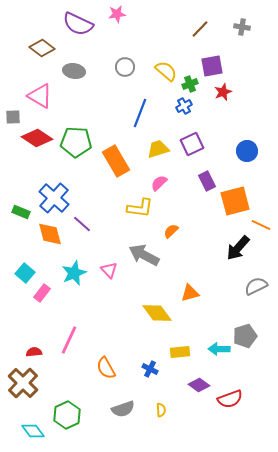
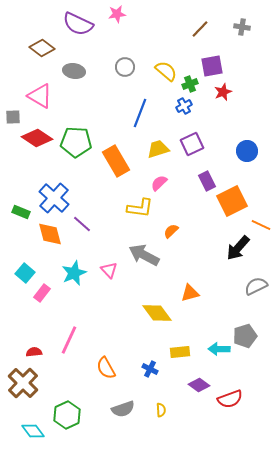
orange square at (235, 201): moved 3 px left; rotated 12 degrees counterclockwise
